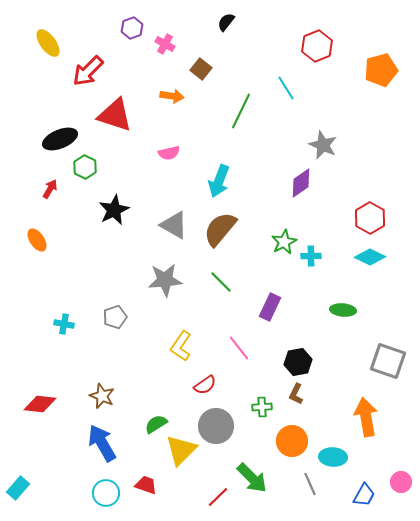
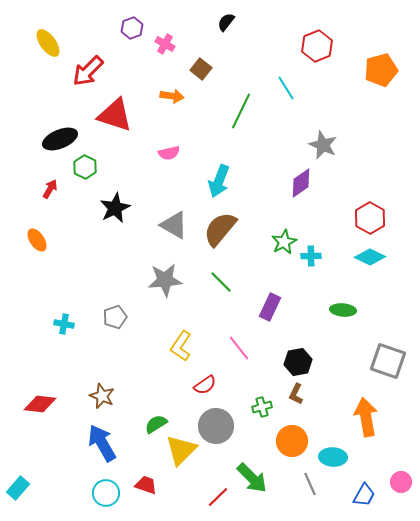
black star at (114, 210): moved 1 px right, 2 px up
green cross at (262, 407): rotated 12 degrees counterclockwise
